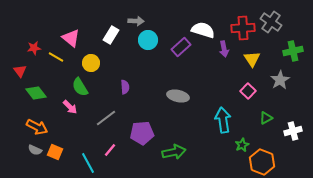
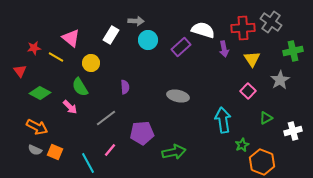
green diamond: moved 4 px right; rotated 25 degrees counterclockwise
